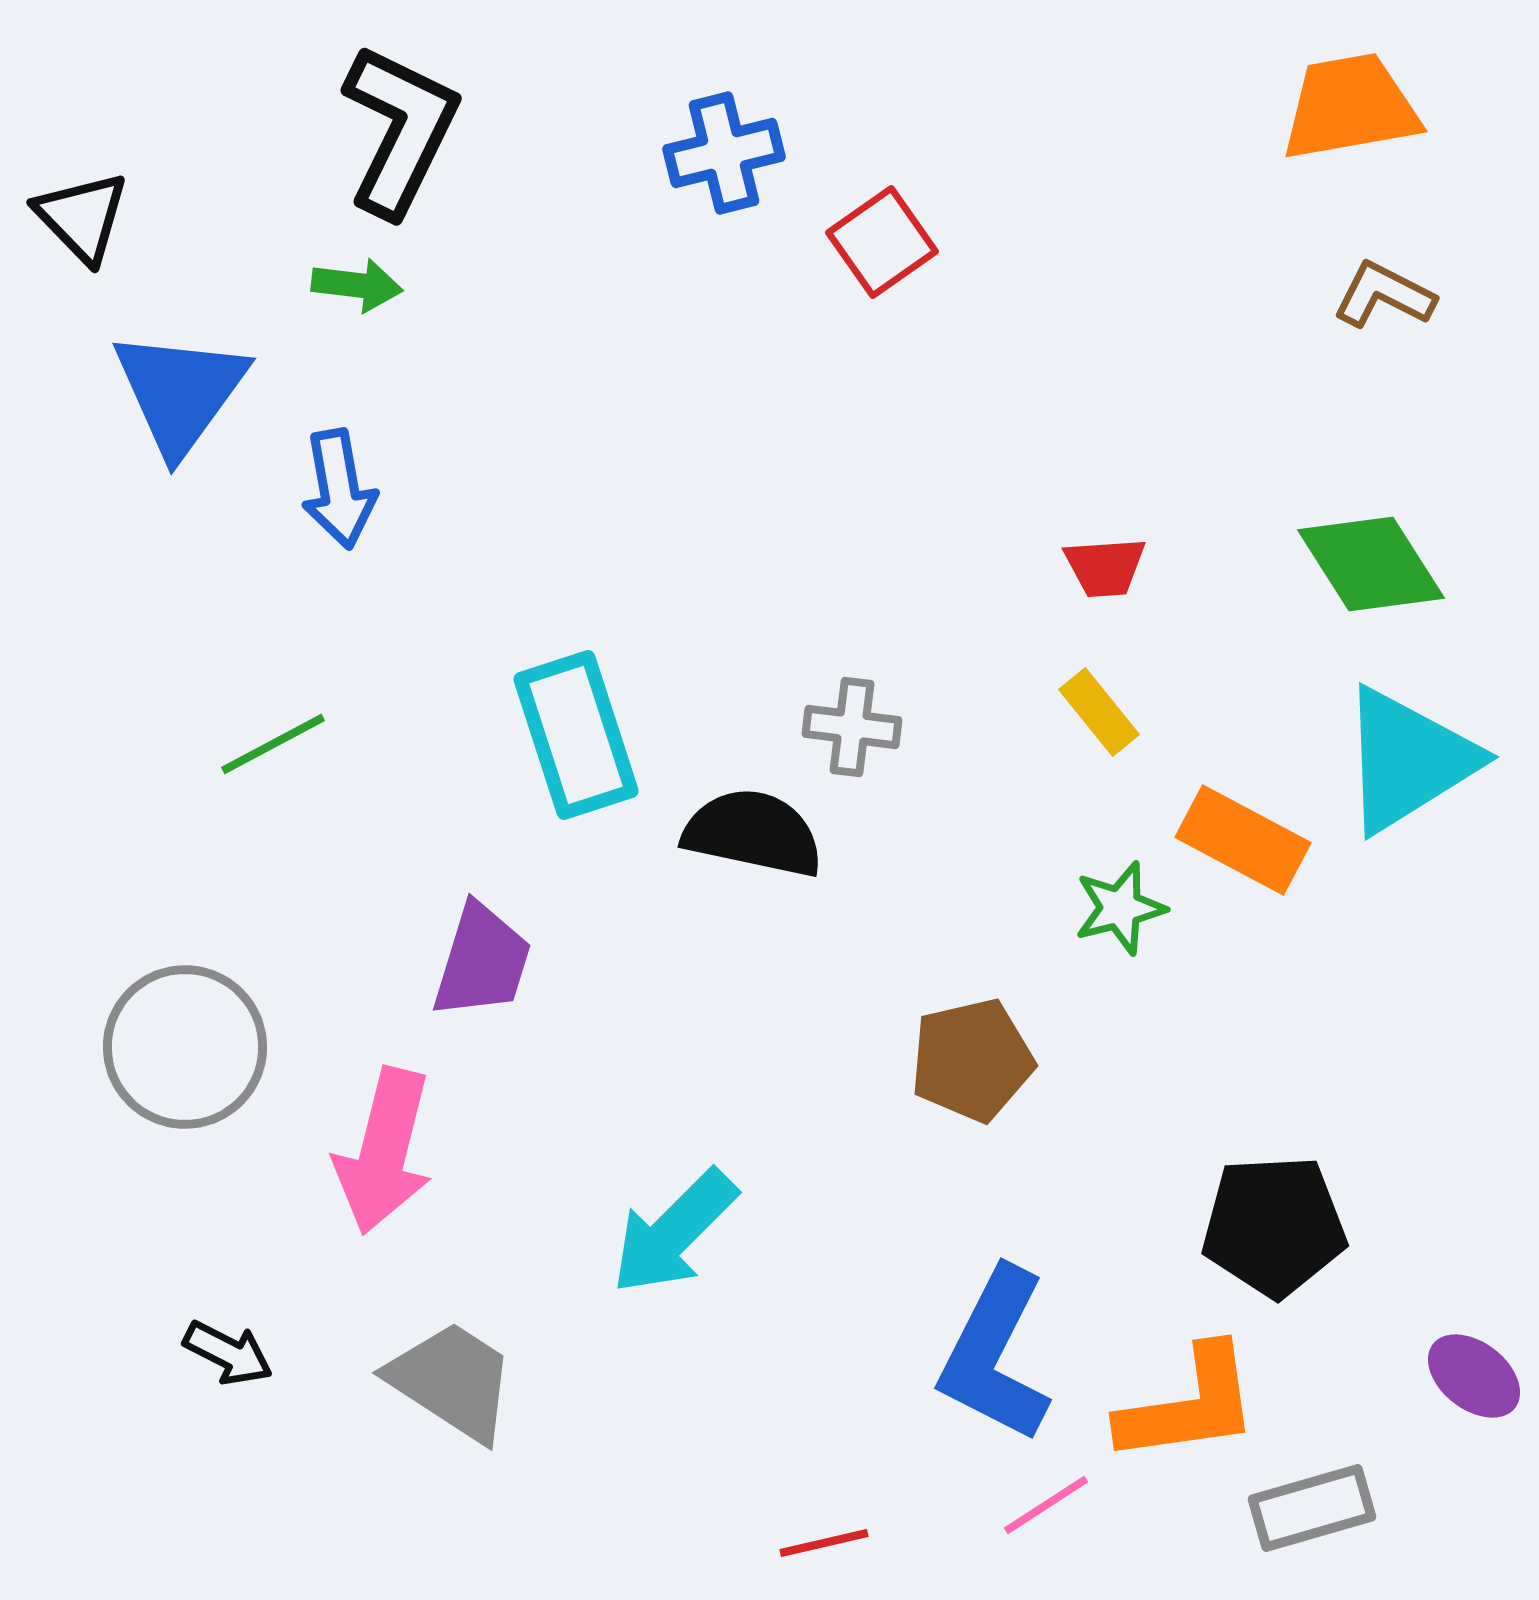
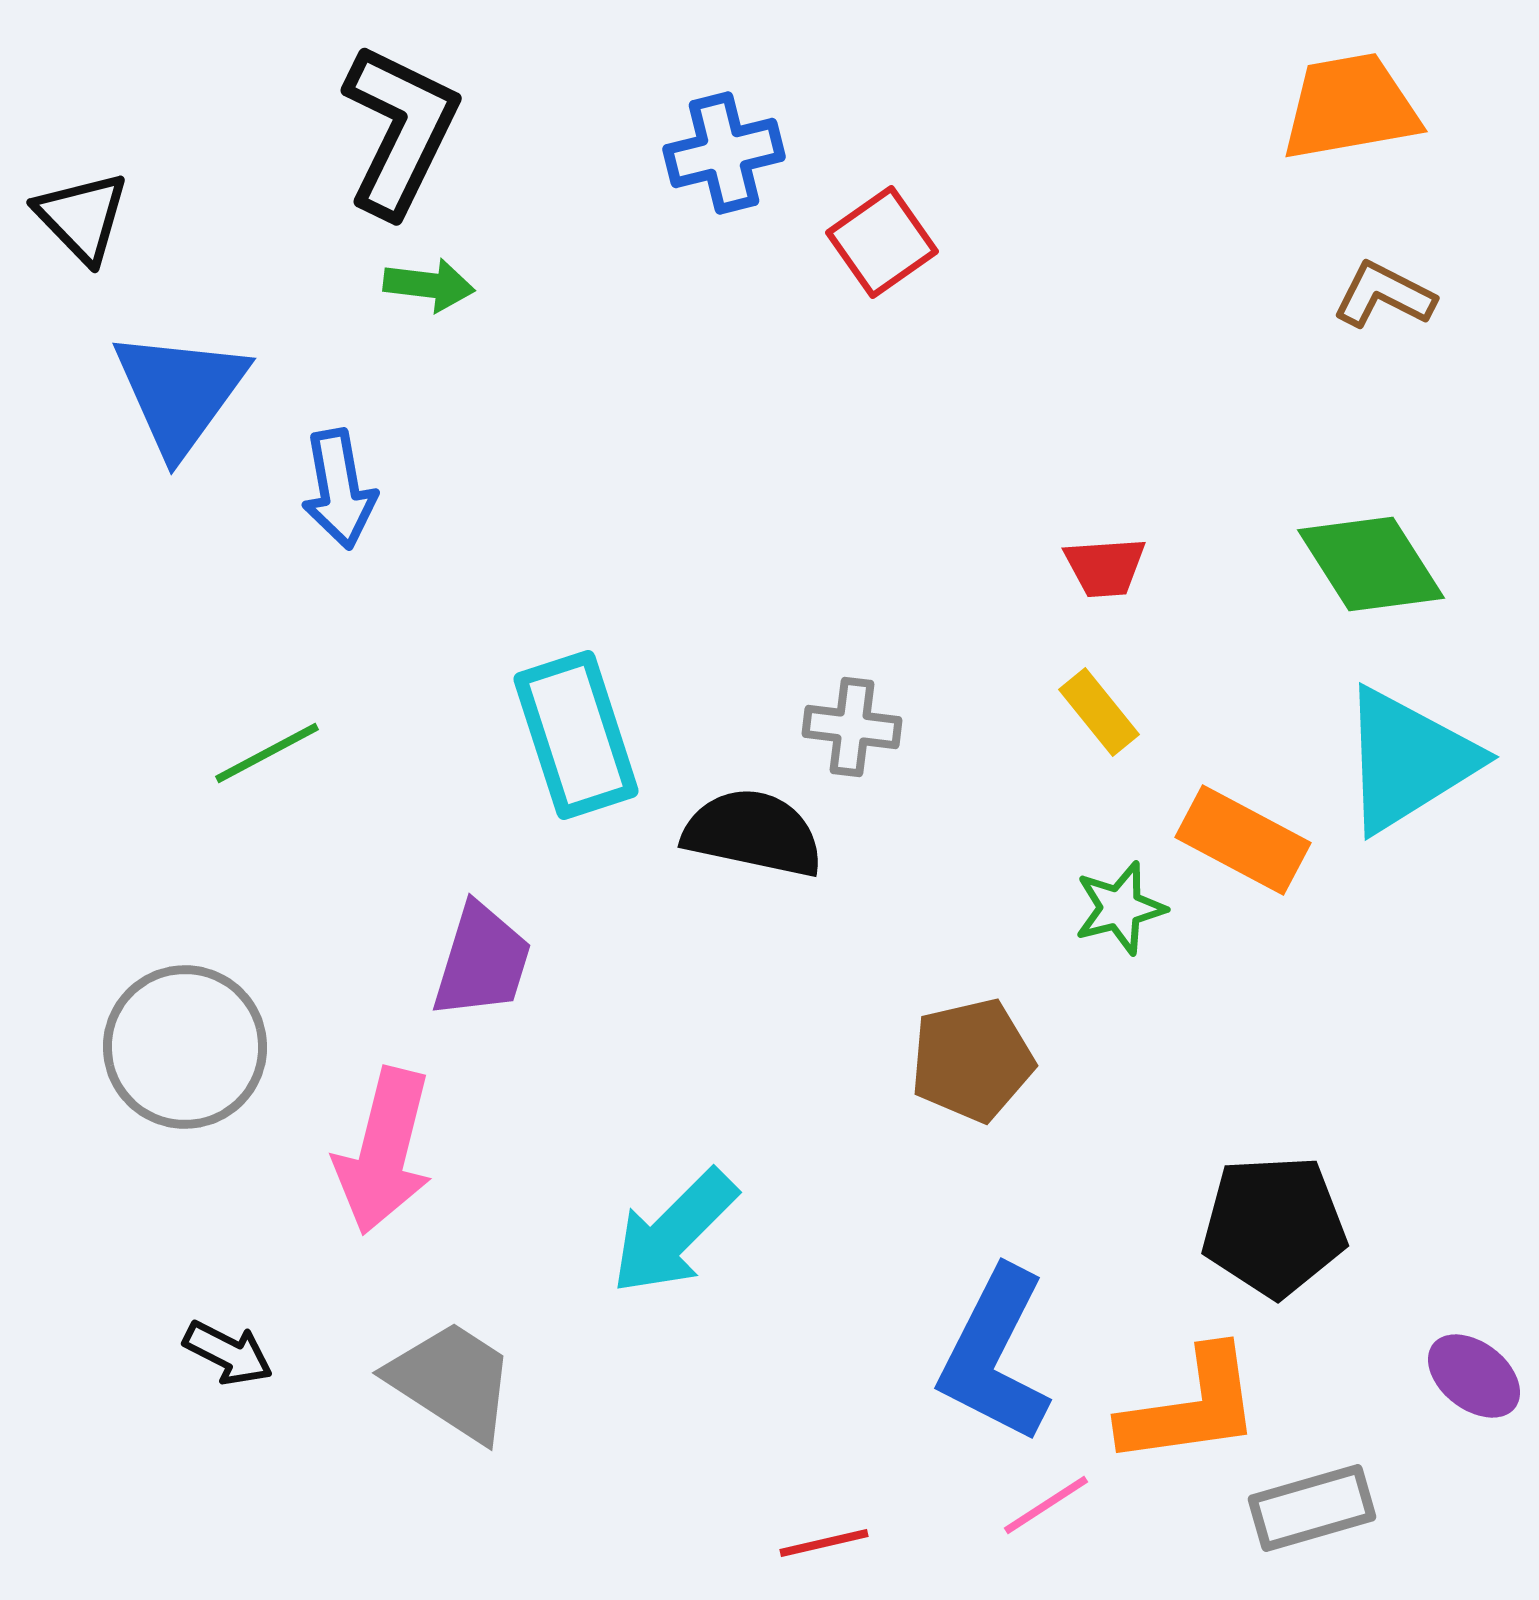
green arrow: moved 72 px right
green line: moved 6 px left, 9 px down
orange L-shape: moved 2 px right, 2 px down
